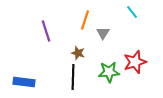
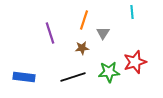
cyan line: rotated 32 degrees clockwise
orange line: moved 1 px left
purple line: moved 4 px right, 2 px down
brown star: moved 4 px right, 5 px up; rotated 24 degrees counterclockwise
black line: rotated 70 degrees clockwise
blue rectangle: moved 5 px up
